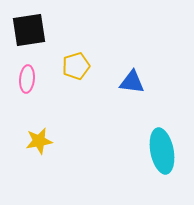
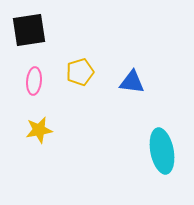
yellow pentagon: moved 4 px right, 6 px down
pink ellipse: moved 7 px right, 2 px down
yellow star: moved 11 px up
